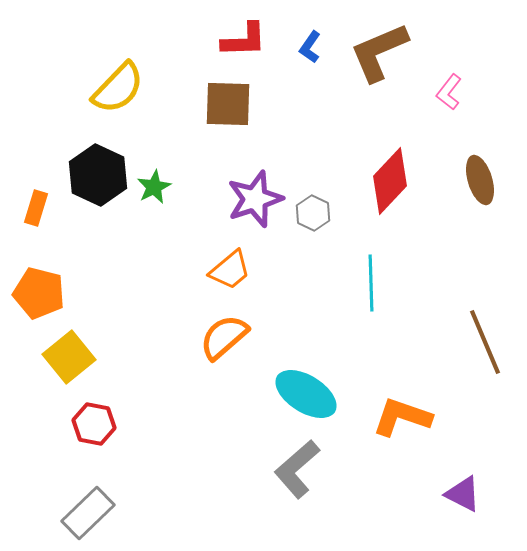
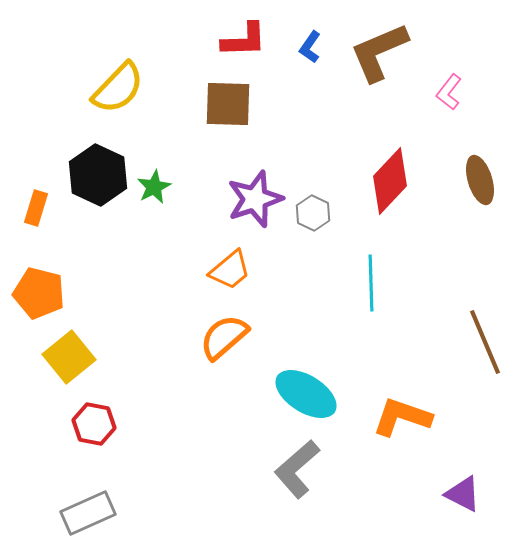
gray rectangle: rotated 20 degrees clockwise
